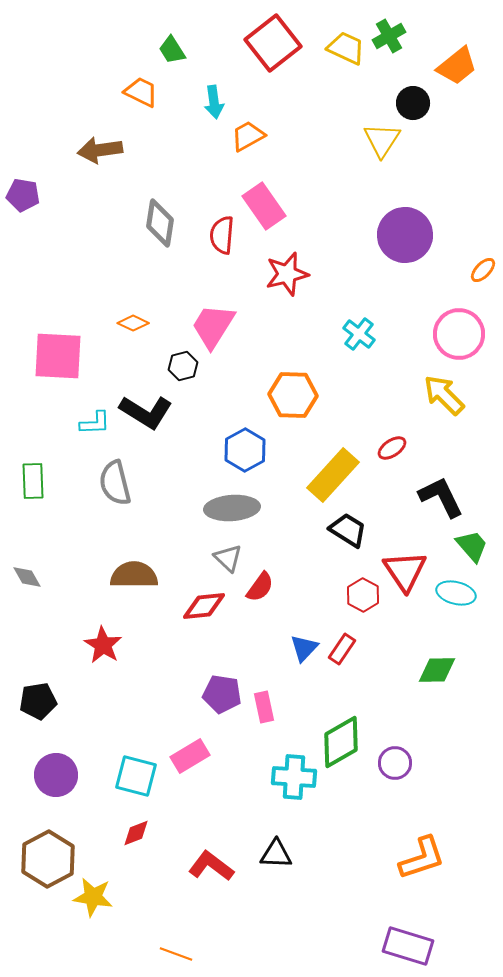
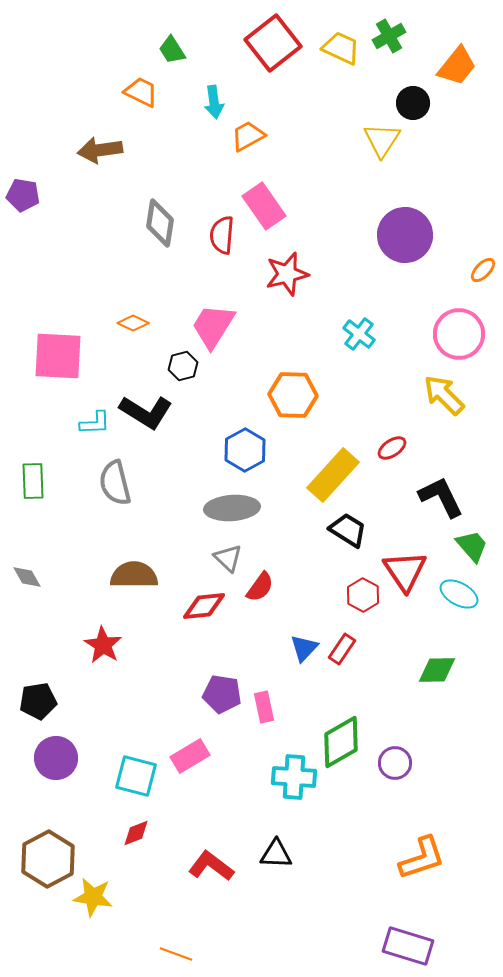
yellow trapezoid at (346, 48): moved 5 px left
orange trapezoid at (457, 66): rotated 12 degrees counterclockwise
cyan ellipse at (456, 593): moved 3 px right, 1 px down; rotated 15 degrees clockwise
purple circle at (56, 775): moved 17 px up
